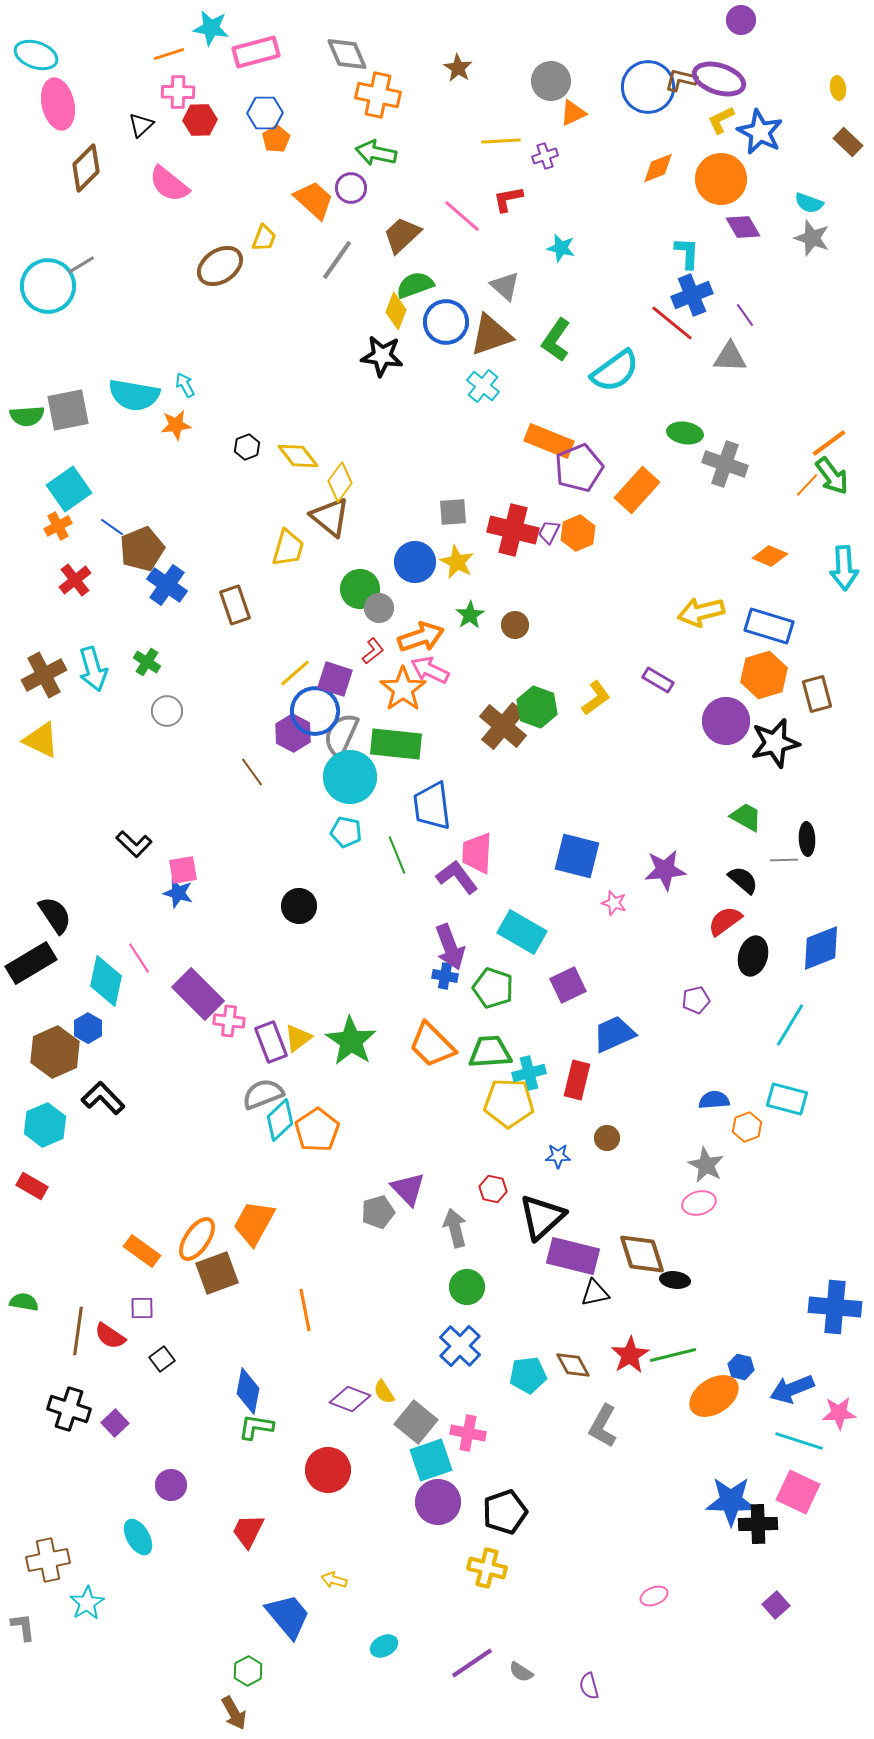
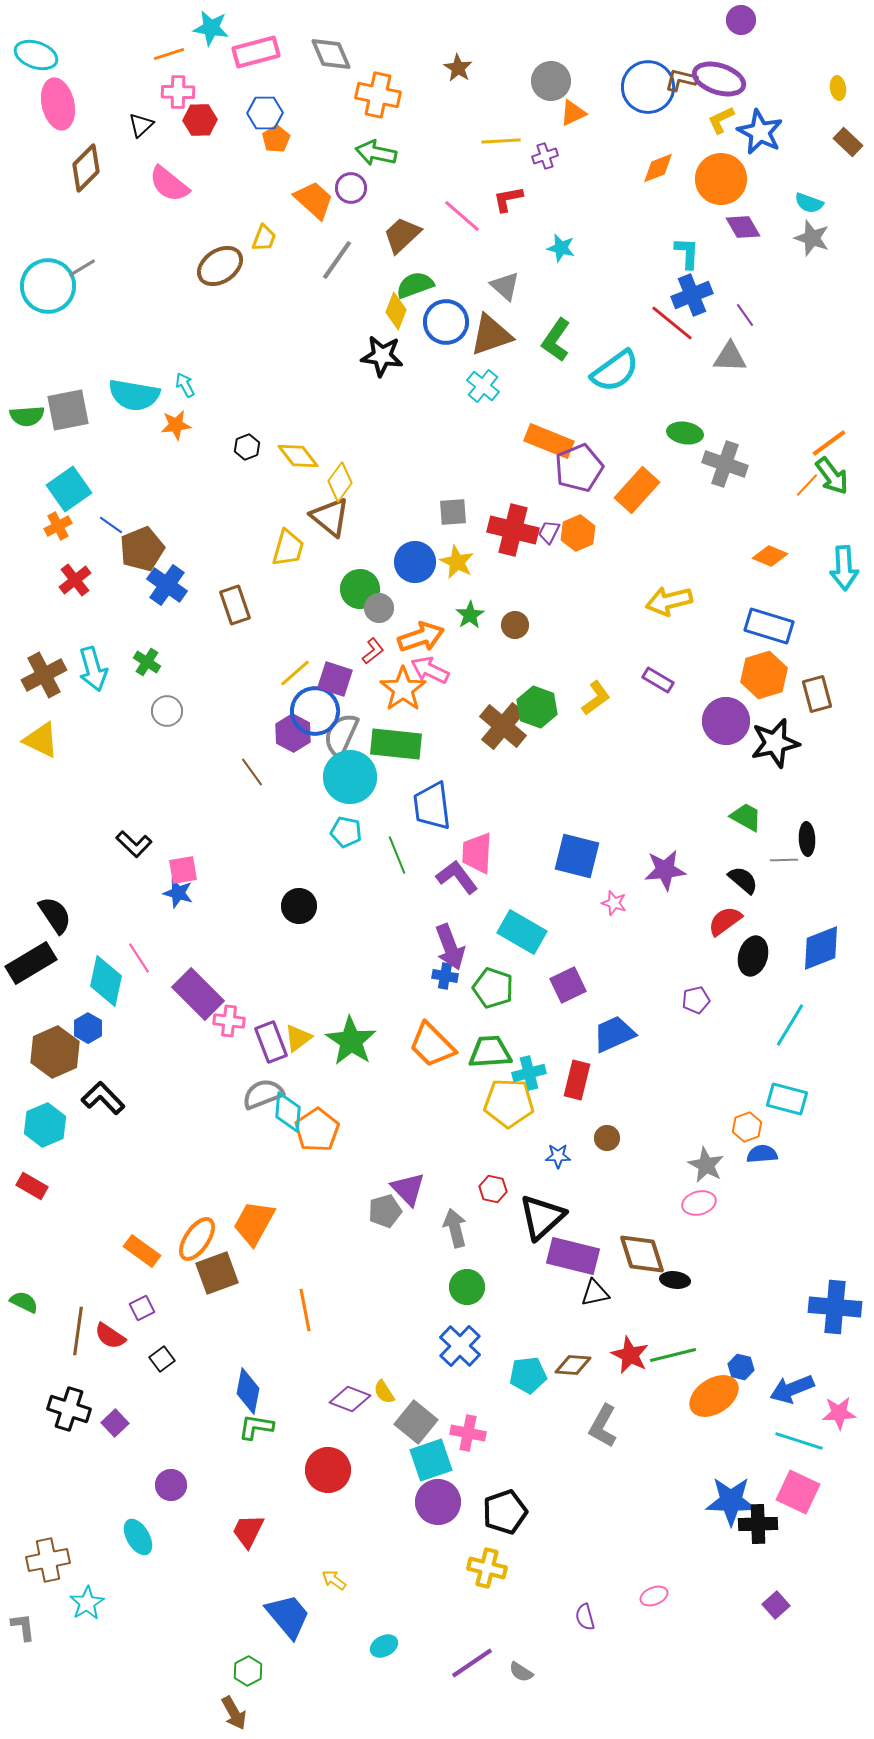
gray diamond at (347, 54): moved 16 px left
gray line at (81, 265): moved 1 px right, 3 px down
blue line at (112, 527): moved 1 px left, 2 px up
yellow arrow at (701, 612): moved 32 px left, 11 px up
blue semicircle at (714, 1100): moved 48 px right, 54 px down
cyan diamond at (280, 1120): moved 8 px right, 8 px up; rotated 42 degrees counterclockwise
gray pentagon at (378, 1212): moved 7 px right, 1 px up
green semicircle at (24, 1302): rotated 16 degrees clockwise
purple square at (142, 1308): rotated 25 degrees counterclockwise
red star at (630, 1355): rotated 15 degrees counterclockwise
brown diamond at (573, 1365): rotated 57 degrees counterclockwise
yellow arrow at (334, 1580): rotated 20 degrees clockwise
purple semicircle at (589, 1686): moved 4 px left, 69 px up
